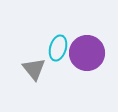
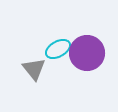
cyan ellipse: moved 1 px down; rotated 45 degrees clockwise
